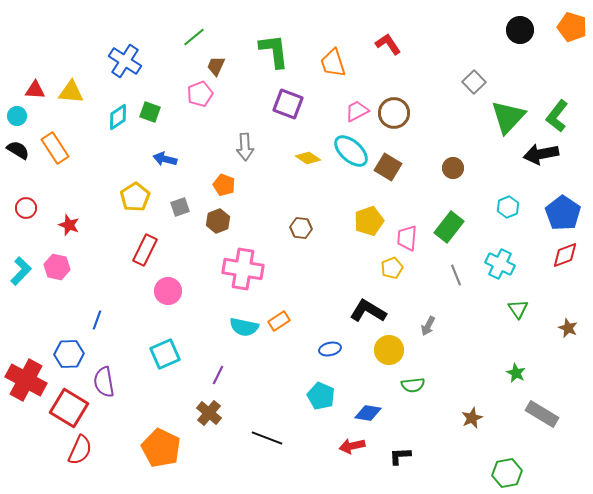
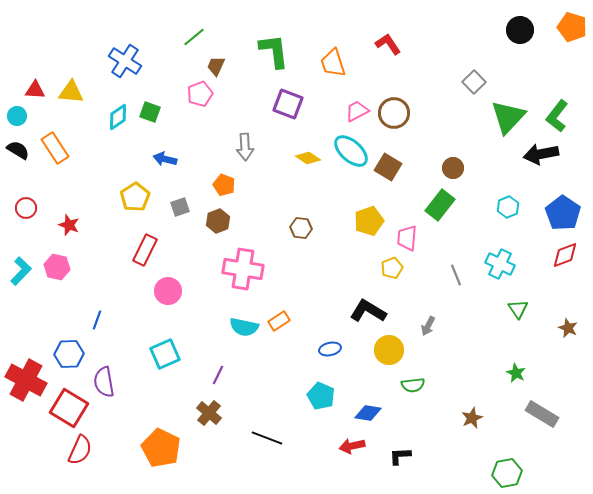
green rectangle at (449, 227): moved 9 px left, 22 px up
